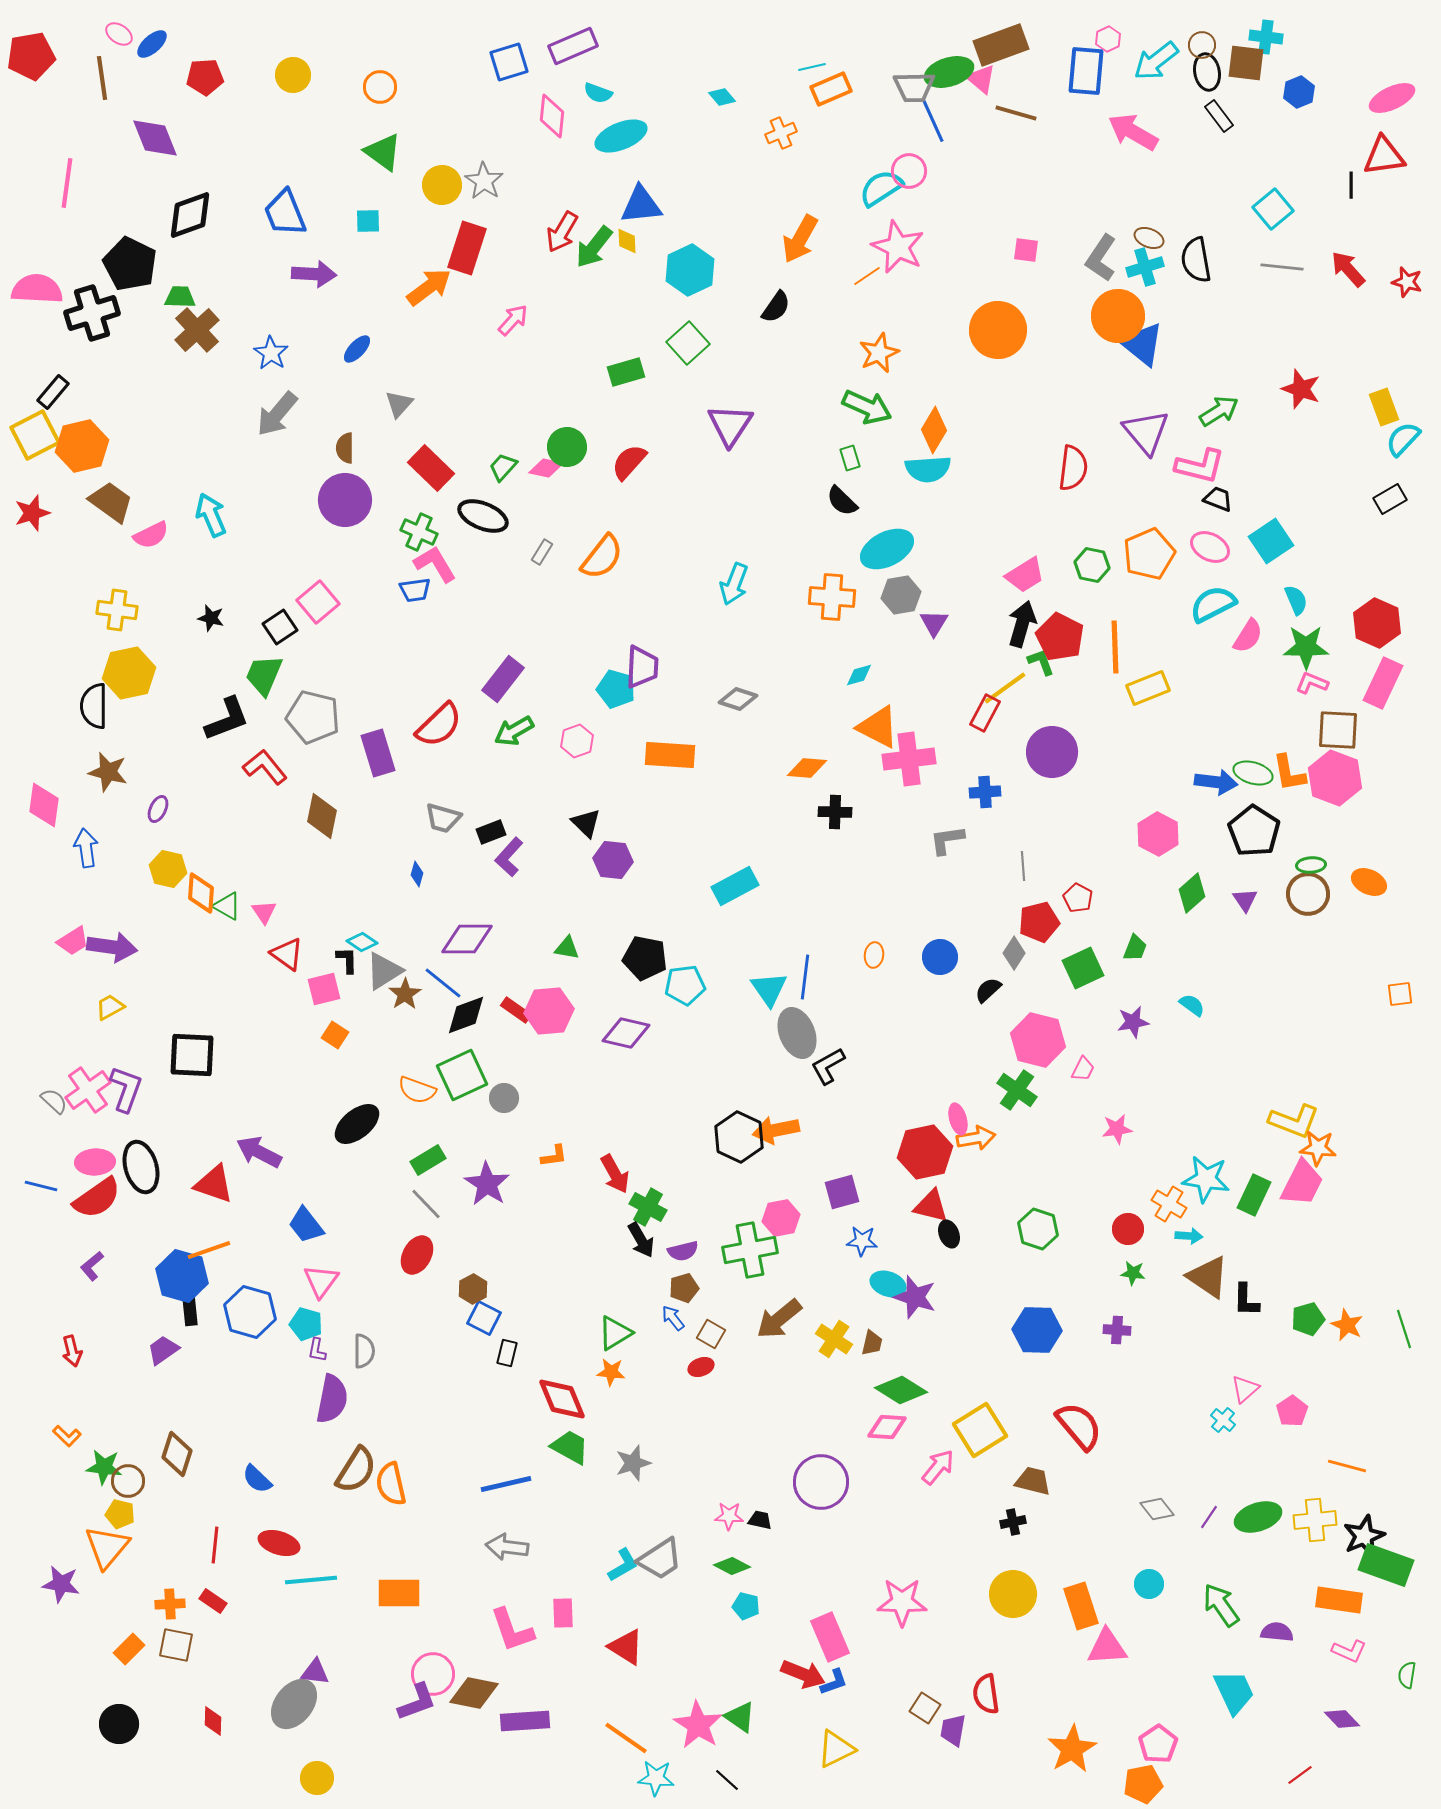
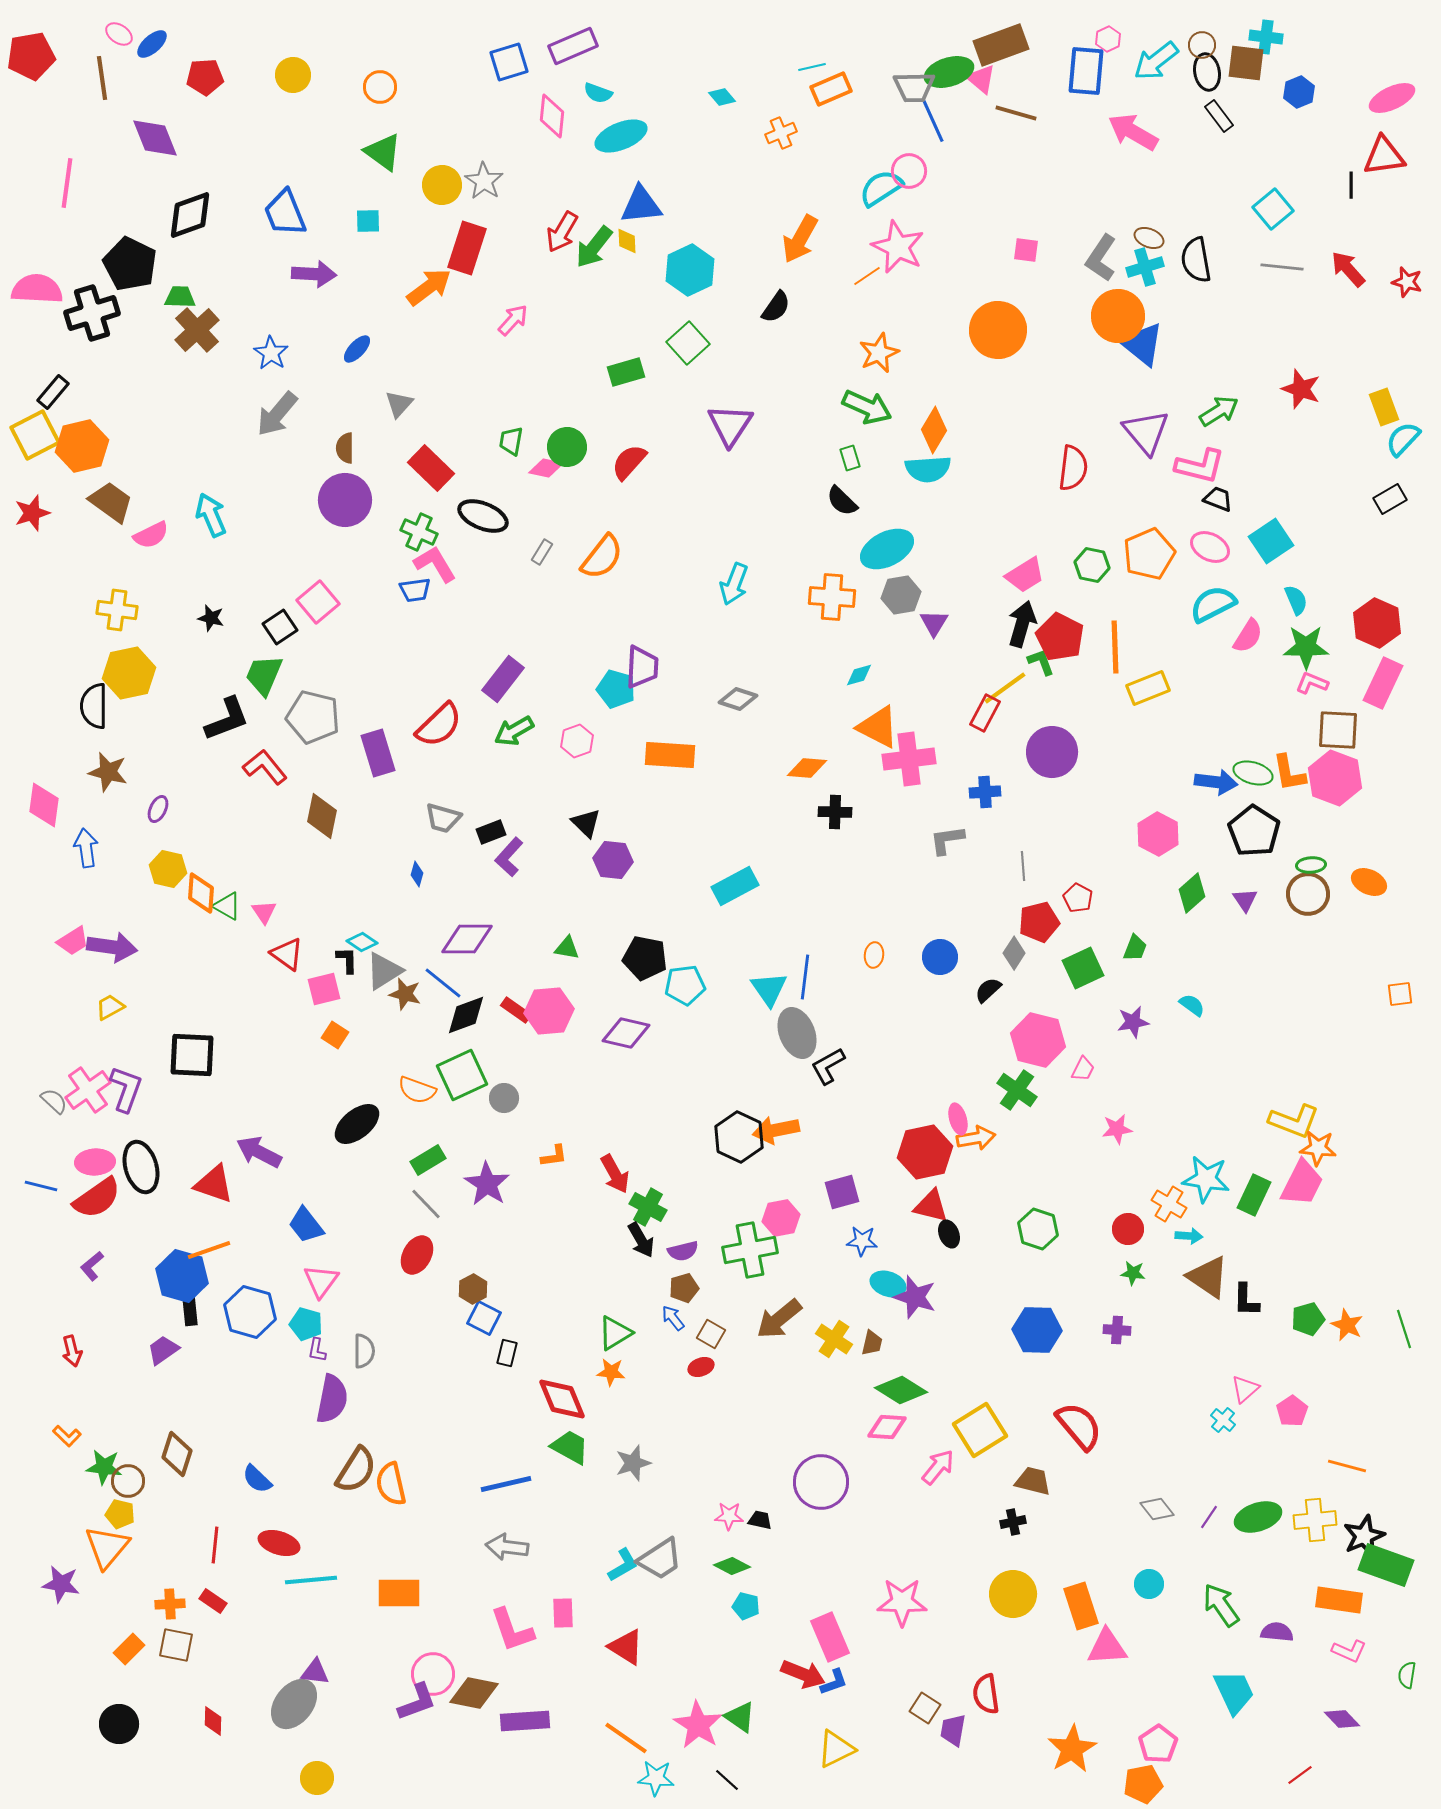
green trapezoid at (503, 467): moved 8 px right, 26 px up; rotated 32 degrees counterclockwise
brown star at (405, 994): rotated 24 degrees counterclockwise
